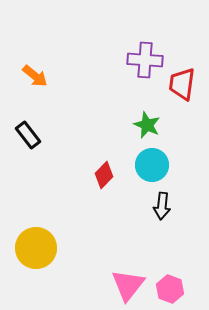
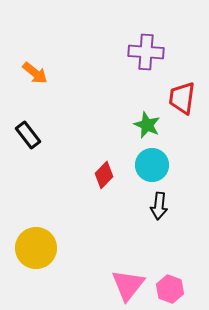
purple cross: moved 1 px right, 8 px up
orange arrow: moved 3 px up
red trapezoid: moved 14 px down
black arrow: moved 3 px left
